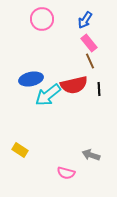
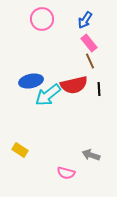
blue ellipse: moved 2 px down
